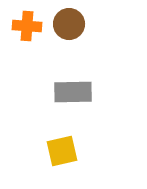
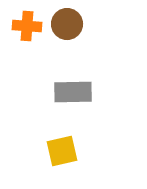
brown circle: moved 2 px left
